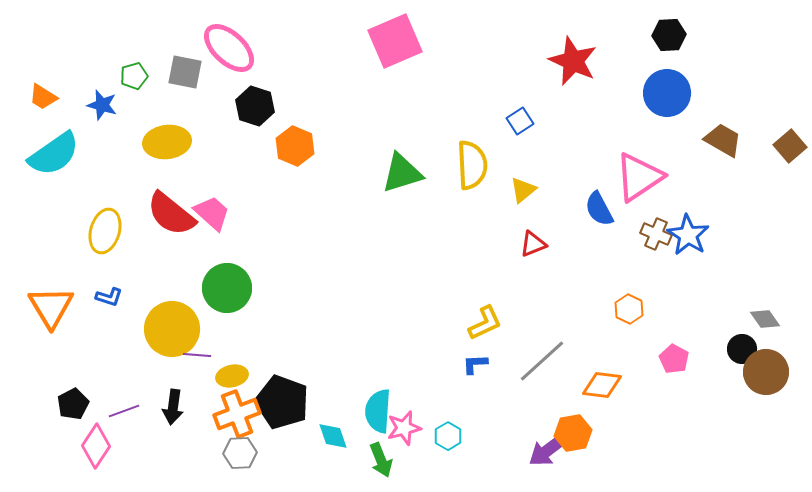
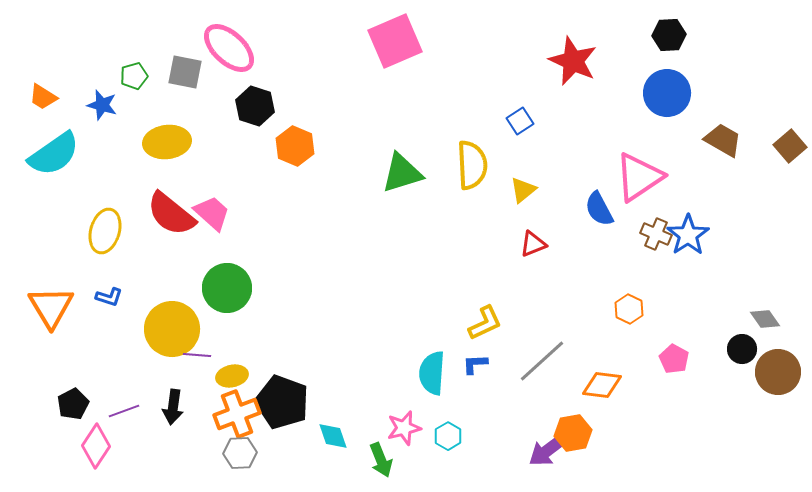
blue star at (688, 235): rotated 6 degrees clockwise
brown circle at (766, 372): moved 12 px right
cyan semicircle at (378, 411): moved 54 px right, 38 px up
